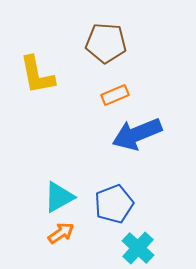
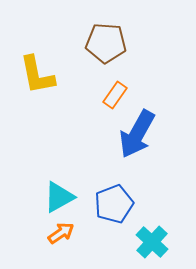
orange rectangle: rotated 32 degrees counterclockwise
blue arrow: rotated 39 degrees counterclockwise
cyan cross: moved 14 px right, 6 px up
